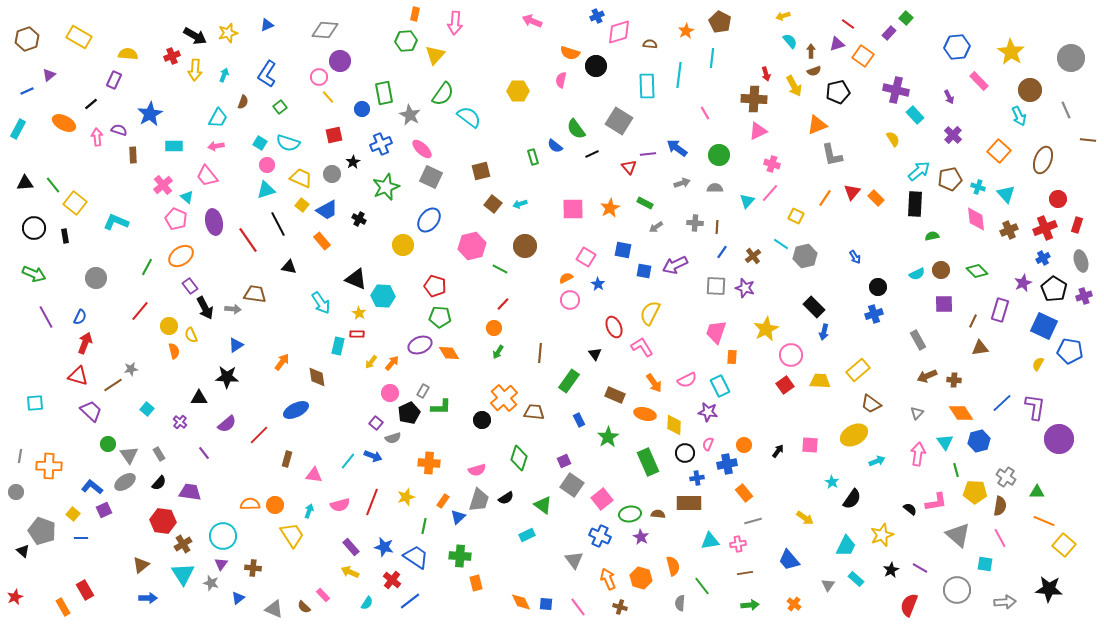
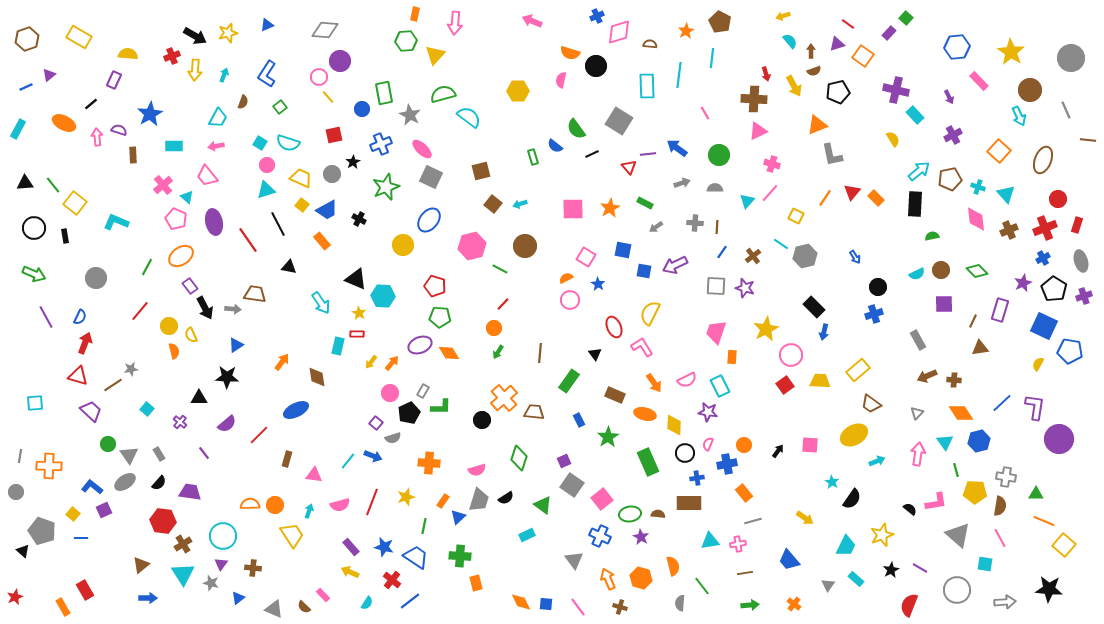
blue line at (27, 91): moved 1 px left, 4 px up
green semicircle at (443, 94): rotated 140 degrees counterclockwise
purple cross at (953, 135): rotated 18 degrees clockwise
gray cross at (1006, 477): rotated 24 degrees counterclockwise
green triangle at (1037, 492): moved 1 px left, 2 px down
